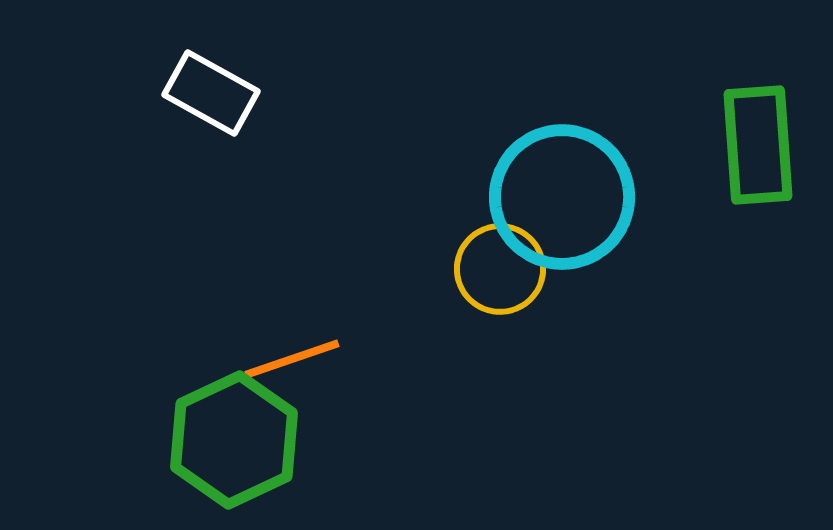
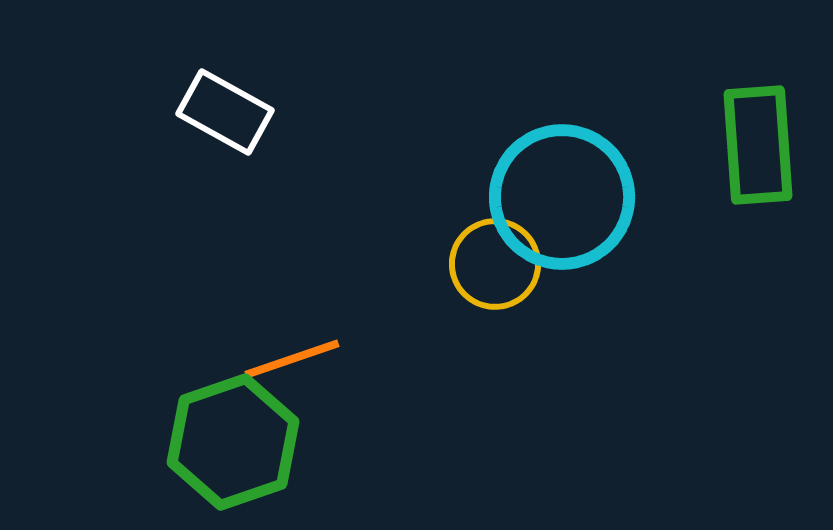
white rectangle: moved 14 px right, 19 px down
yellow circle: moved 5 px left, 5 px up
green hexagon: moved 1 px left, 2 px down; rotated 6 degrees clockwise
